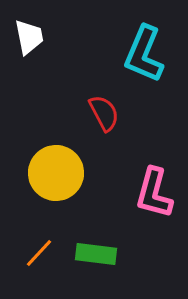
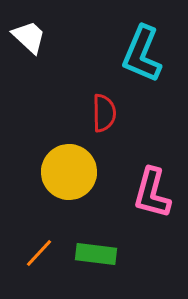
white trapezoid: rotated 36 degrees counterclockwise
cyan L-shape: moved 2 px left
red semicircle: rotated 27 degrees clockwise
yellow circle: moved 13 px right, 1 px up
pink L-shape: moved 2 px left
